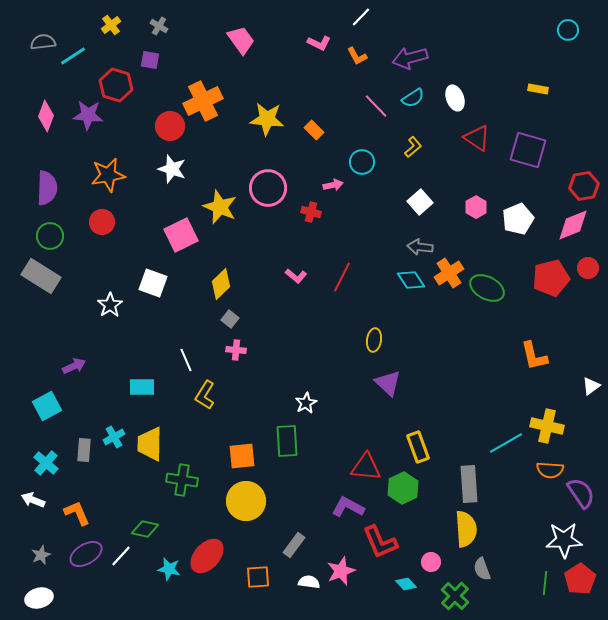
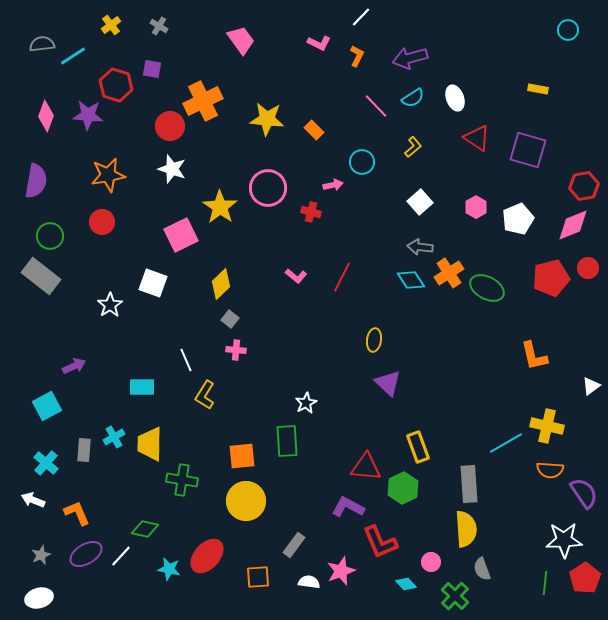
gray semicircle at (43, 42): moved 1 px left, 2 px down
orange L-shape at (357, 56): rotated 125 degrees counterclockwise
purple square at (150, 60): moved 2 px right, 9 px down
purple semicircle at (47, 188): moved 11 px left, 7 px up; rotated 8 degrees clockwise
yellow star at (220, 207): rotated 12 degrees clockwise
gray rectangle at (41, 276): rotated 6 degrees clockwise
purple semicircle at (581, 493): moved 3 px right
red pentagon at (580, 579): moved 5 px right, 1 px up
